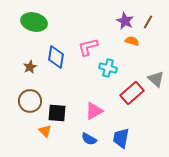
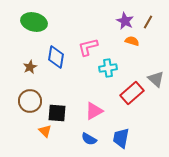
cyan cross: rotated 24 degrees counterclockwise
